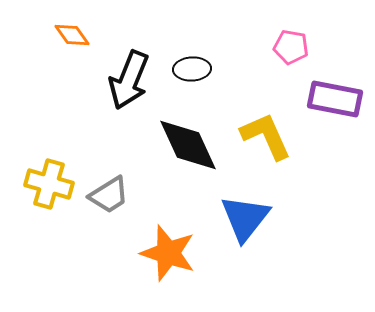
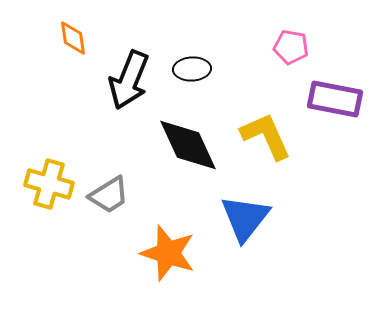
orange diamond: moved 1 px right, 3 px down; rotated 27 degrees clockwise
